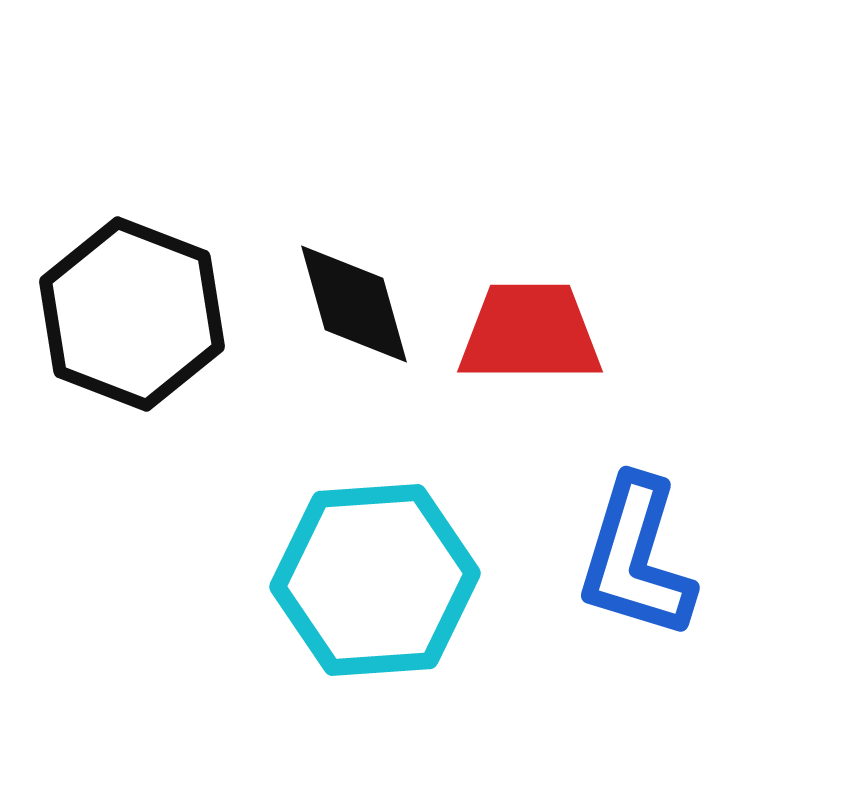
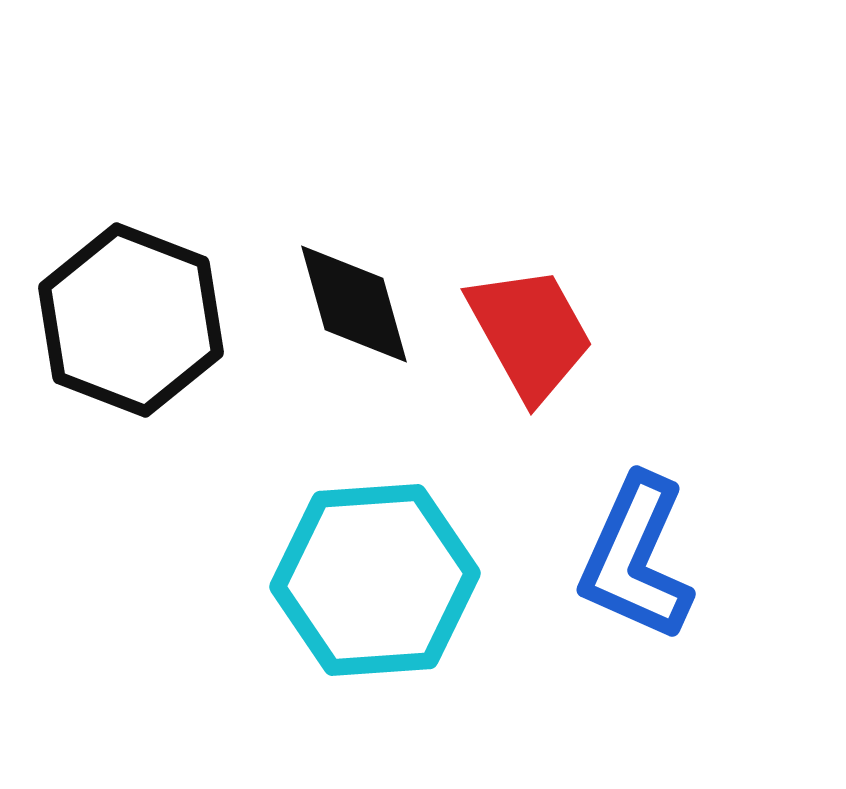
black hexagon: moved 1 px left, 6 px down
red trapezoid: rotated 61 degrees clockwise
blue L-shape: rotated 7 degrees clockwise
